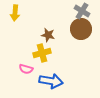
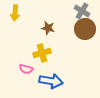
brown circle: moved 4 px right
brown star: moved 7 px up
